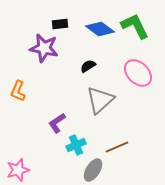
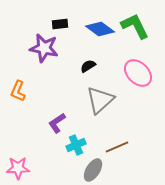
pink star: moved 2 px up; rotated 15 degrees clockwise
